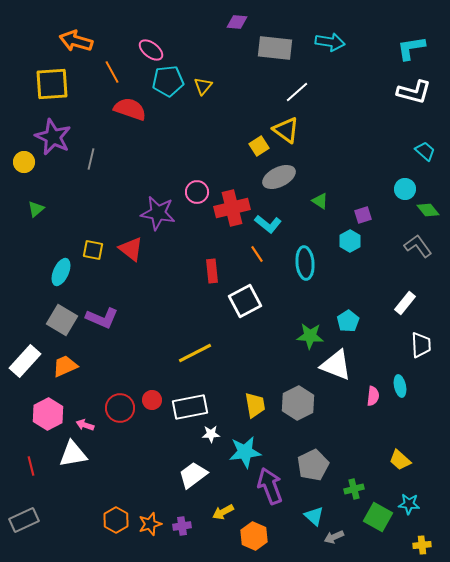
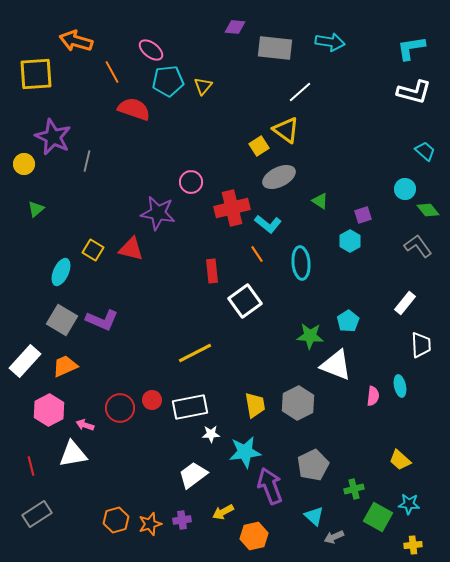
purple diamond at (237, 22): moved 2 px left, 5 px down
yellow square at (52, 84): moved 16 px left, 10 px up
white line at (297, 92): moved 3 px right
red semicircle at (130, 109): moved 4 px right
gray line at (91, 159): moved 4 px left, 2 px down
yellow circle at (24, 162): moved 2 px down
pink circle at (197, 192): moved 6 px left, 10 px up
red triangle at (131, 249): rotated 24 degrees counterclockwise
yellow square at (93, 250): rotated 20 degrees clockwise
cyan ellipse at (305, 263): moved 4 px left
white square at (245, 301): rotated 8 degrees counterclockwise
purple L-shape at (102, 318): moved 2 px down
pink hexagon at (48, 414): moved 1 px right, 4 px up
gray rectangle at (24, 520): moved 13 px right, 6 px up; rotated 8 degrees counterclockwise
orange hexagon at (116, 520): rotated 15 degrees clockwise
purple cross at (182, 526): moved 6 px up
orange hexagon at (254, 536): rotated 24 degrees clockwise
yellow cross at (422, 545): moved 9 px left
